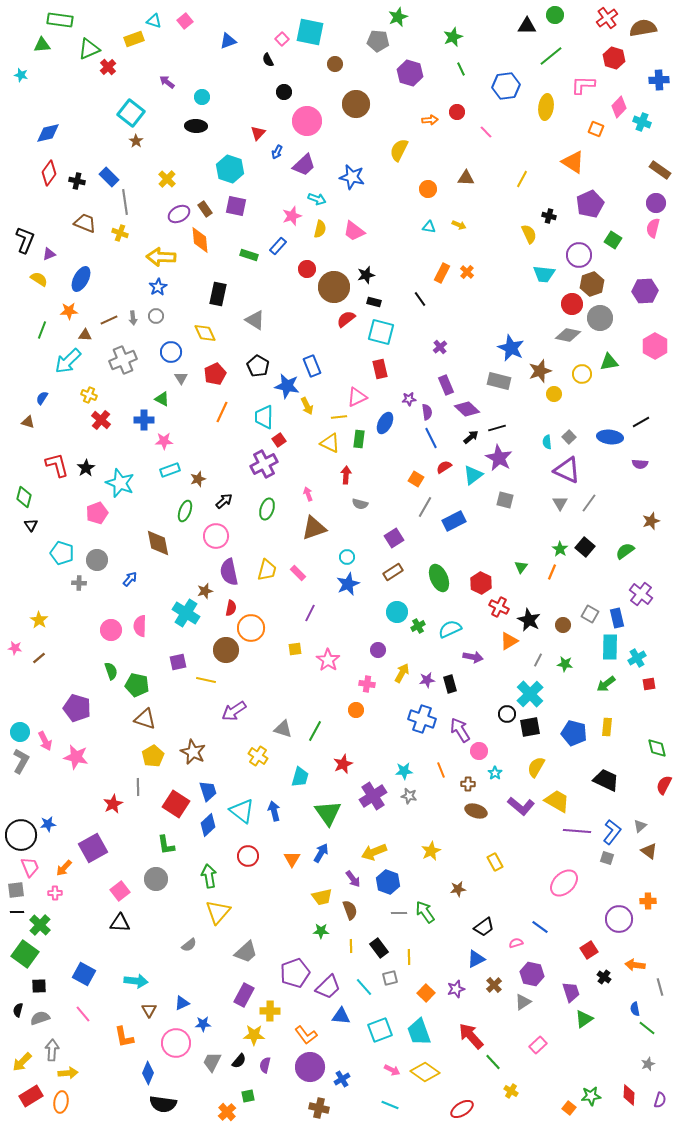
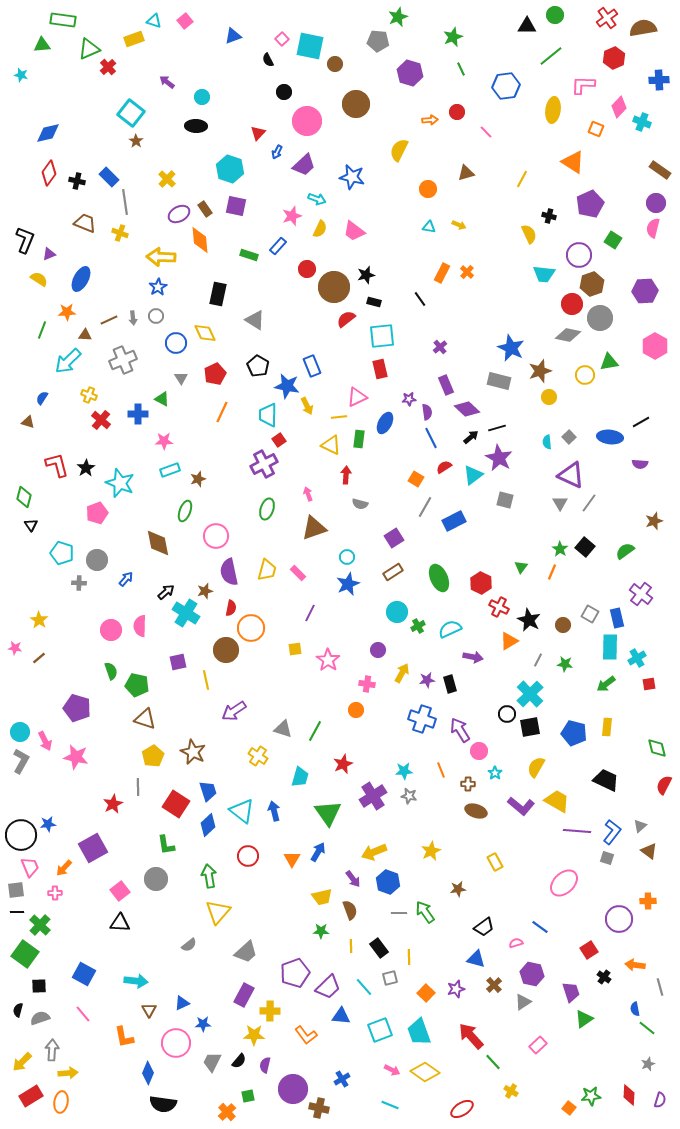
green rectangle at (60, 20): moved 3 px right
cyan square at (310, 32): moved 14 px down
blue triangle at (228, 41): moved 5 px right, 5 px up
red hexagon at (614, 58): rotated 20 degrees clockwise
yellow ellipse at (546, 107): moved 7 px right, 3 px down
brown triangle at (466, 178): moved 5 px up; rotated 18 degrees counterclockwise
yellow semicircle at (320, 229): rotated 12 degrees clockwise
orange star at (69, 311): moved 2 px left, 1 px down
cyan square at (381, 332): moved 1 px right, 4 px down; rotated 20 degrees counterclockwise
blue circle at (171, 352): moved 5 px right, 9 px up
yellow circle at (582, 374): moved 3 px right, 1 px down
yellow circle at (554, 394): moved 5 px left, 3 px down
cyan trapezoid at (264, 417): moved 4 px right, 2 px up
blue cross at (144, 420): moved 6 px left, 6 px up
yellow triangle at (330, 443): moved 1 px right, 2 px down
purple triangle at (567, 470): moved 4 px right, 5 px down
black arrow at (224, 501): moved 58 px left, 91 px down
brown star at (651, 521): moved 3 px right
blue arrow at (130, 579): moved 4 px left
yellow line at (206, 680): rotated 66 degrees clockwise
blue arrow at (321, 853): moved 3 px left, 1 px up
blue triangle at (476, 959): rotated 42 degrees clockwise
purple circle at (310, 1067): moved 17 px left, 22 px down
